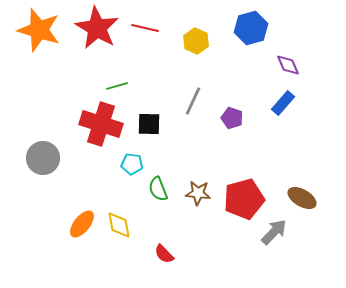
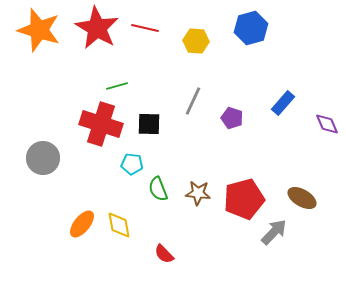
yellow hexagon: rotated 20 degrees counterclockwise
purple diamond: moved 39 px right, 59 px down
